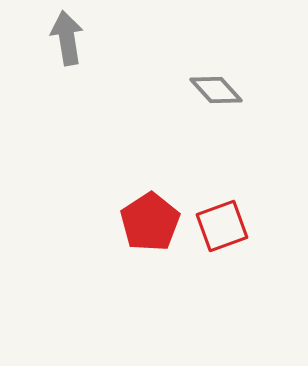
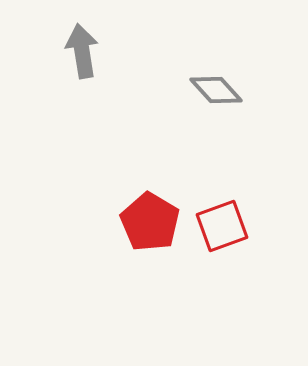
gray arrow: moved 15 px right, 13 px down
red pentagon: rotated 8 degrees counterclockwise
